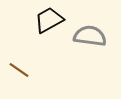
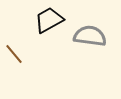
brown line: moved 5 px left, 16 px up; rotated 15 degrees clockwise
